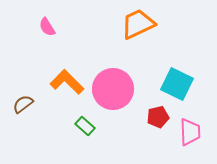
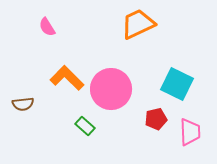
orange L-shape: moved 4 px up
pink circle: moved 2 px left
brown semicircle: rotated 150 degrees counterclockwise
red pentagon: moved 2 px left, 2 px down
